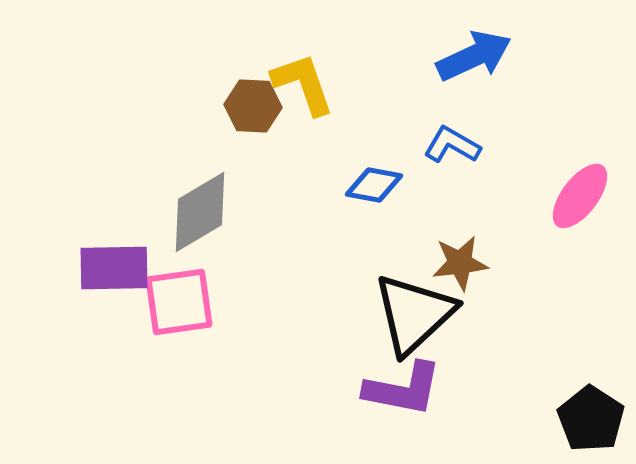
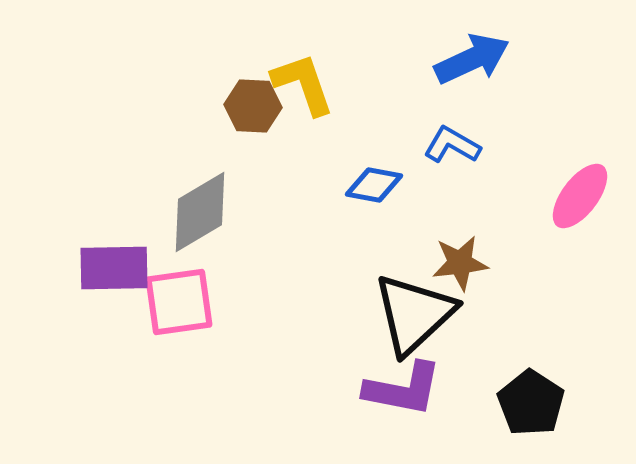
blue arrow: moved 2 px left, 3 px down
black pentagon: moved 60 px left, 16 px up
